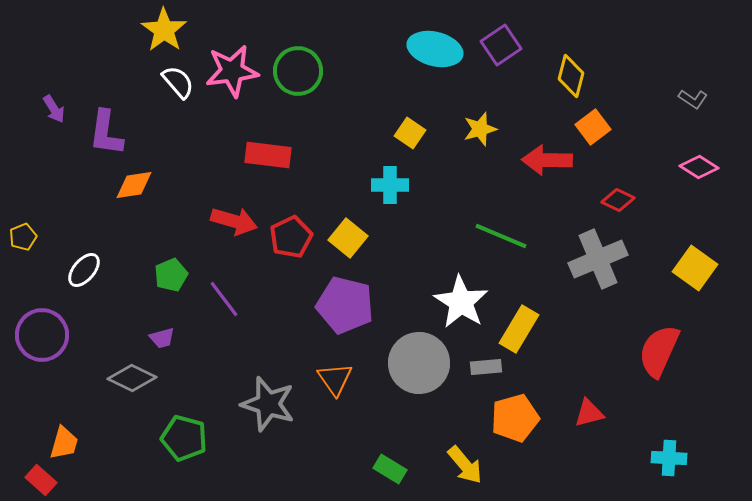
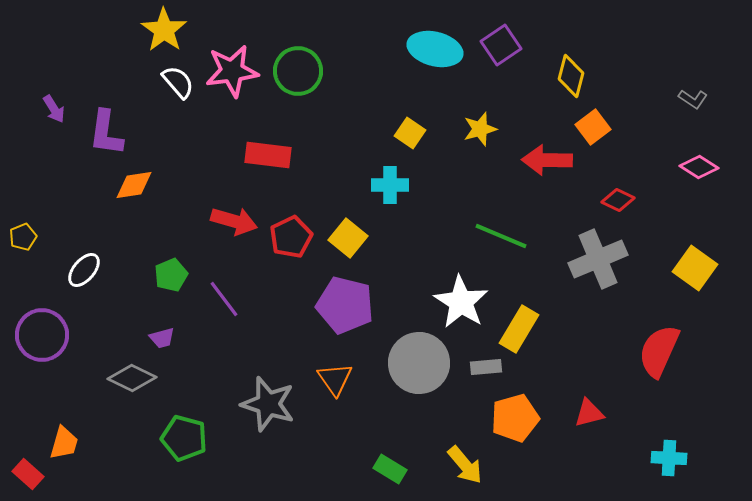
red rectangle at (41, 480): moved 13 px left, 6 px up
